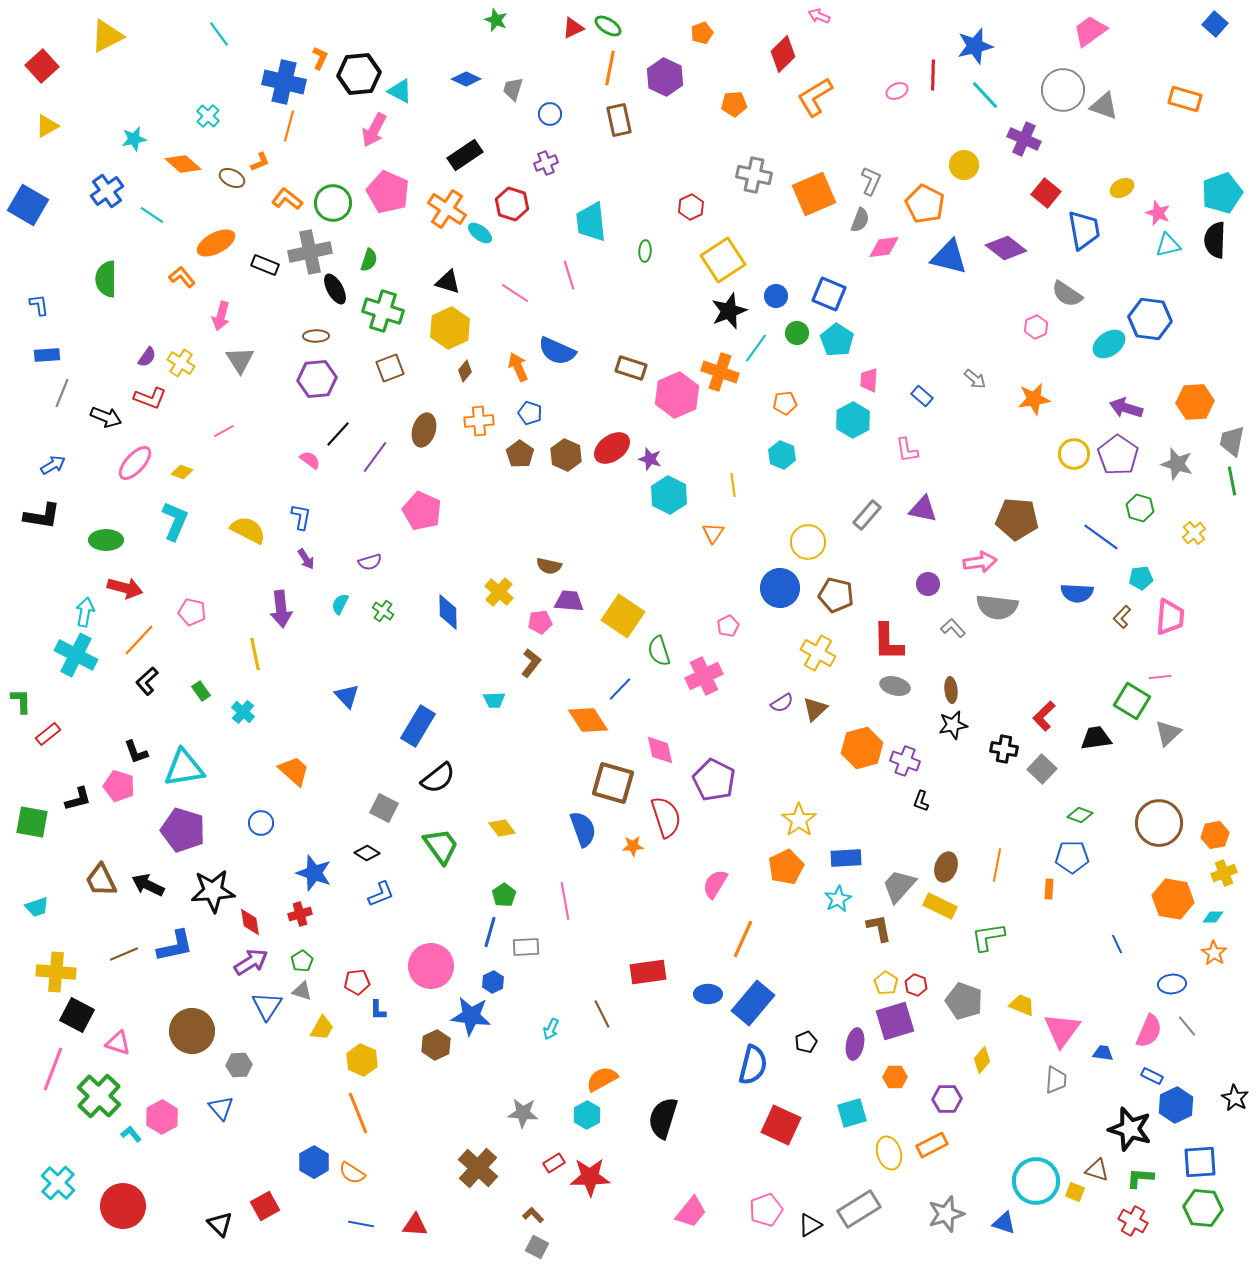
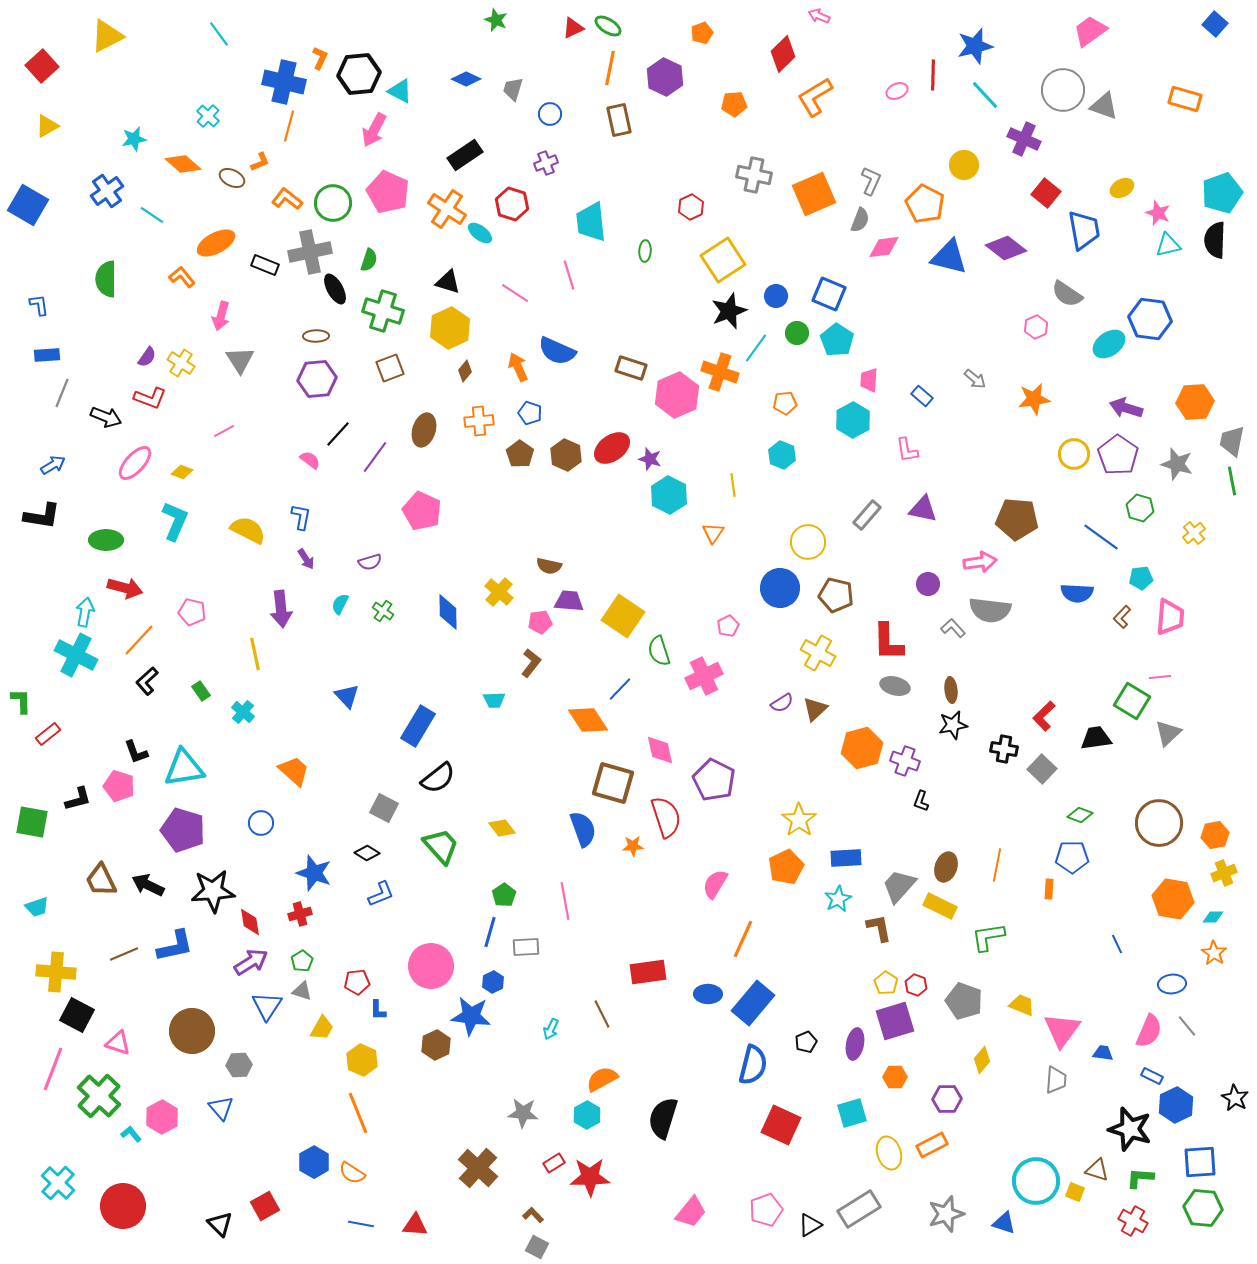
gray semicircle at (997, 607): moved 7 px left, 3 px down
green trapezoid at (441, 846): rotated 6 degrees counterclockwise
